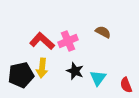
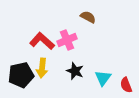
brown semicircle: moved 15 px left, 15 px up
pink cross: moved 1 px left, 1 px up
cyan triangle: moved 5 px right
